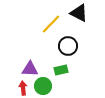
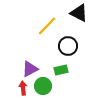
yellow line: moved 4 px left, 2 px down
purple triangle: rotated 30 degrees counterclockwise
